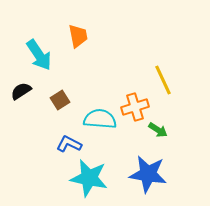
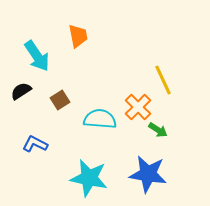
cyan arrow: moved 2 px left, 1 px down
orange cross: moved 3 px right; rotated 28 degrees counterclockwise
blue L-shape: moved 34 px left
